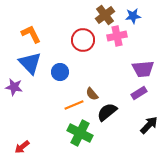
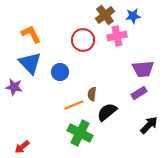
brown semicircle: rotated 48 degrees clockwise
